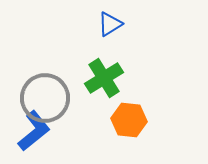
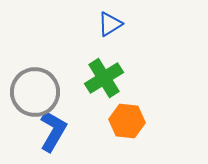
gray circle: moved 10 px left, 6 px up
orange hexagon: moved 2 px left, 1 px down
blue L-shape: moved 19 px right; rotated 21 degrees counterclockwise
